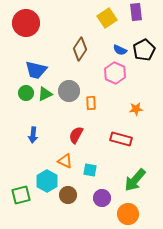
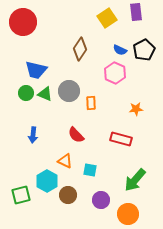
red circle: moved 3 px left, 1 px up
green triangle: rotated 49 degrees clockwise
red semicircle: rotated 72 degrees counterclockwise
purple circle: moved 1 px left, 2 px down
